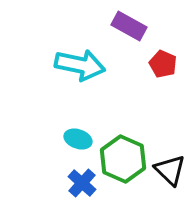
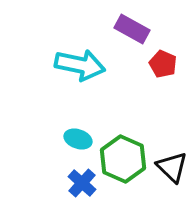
purple rectangle: moved 3 px right, 3 px down
black triangle: moved 2 px right, 3 px up
